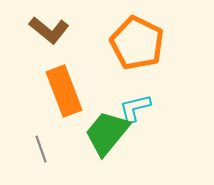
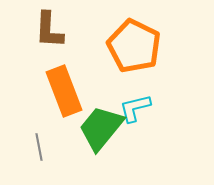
brown L-shape: rotated 54 degrees clockwise
orange pentagon: moved 3 px left, 3 px down
green trapezoid: moved 6 px left, 5 px up
gray line: moved 2 px left, 2 px up; rotated 8 degrees clockwise
